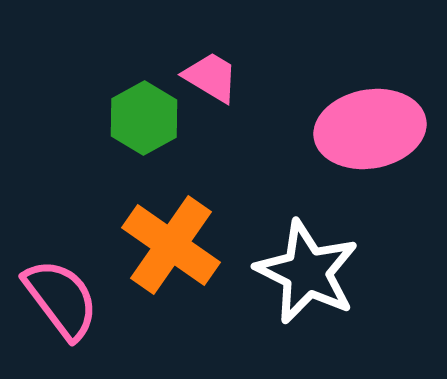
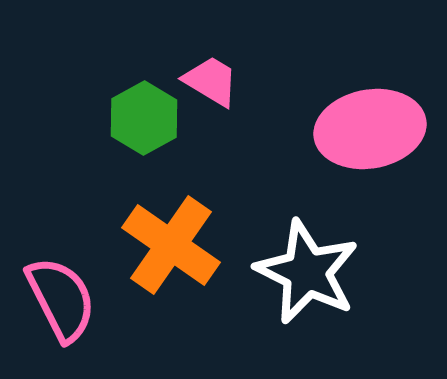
pink trapezoid: moved 4 px down
pink semicircle: rotated 10 degrees clockwise
